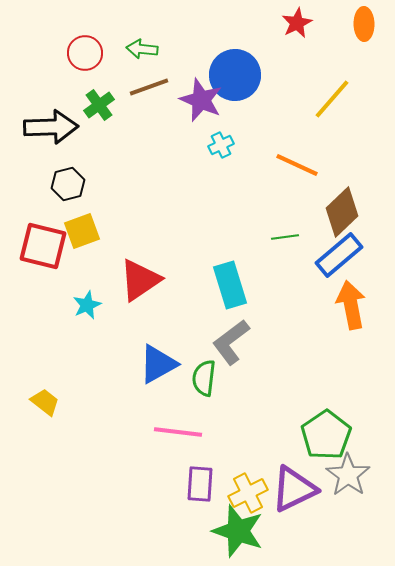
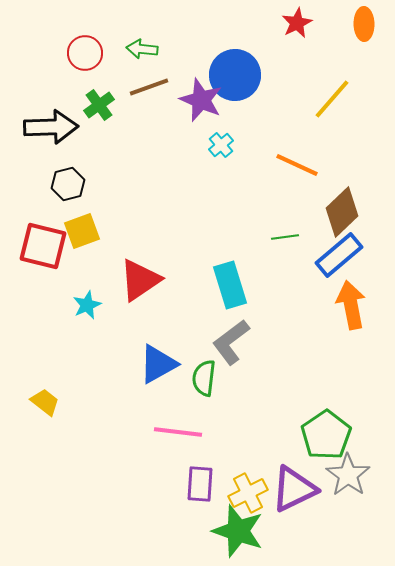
cyan cross: rotated 15 degrees counterclockwise
